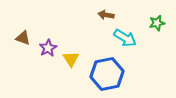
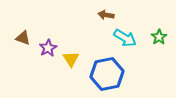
green star: moved 2 px right, 14 px down; rotated 21 degrees counterclockwise
